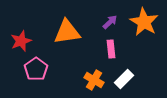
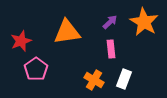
white rectangle: rotated 24 degrees counterclockwise
